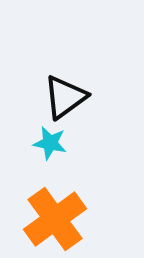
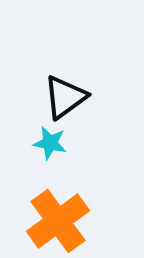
orange cross: moved 3 px right, 2 px down
